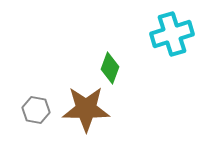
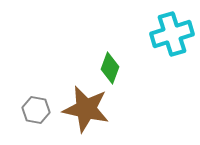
brown star: rotated 12 degrees clockwise
